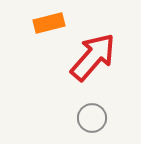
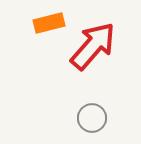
red arrow: moved 11 px up
